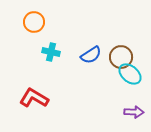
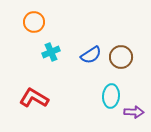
cyan cross: rotated 36 degrees counterclockwise
cyan ellipse: moved 19 px left, 22 px down; rotated 55 degrees clockwise
